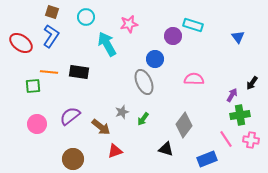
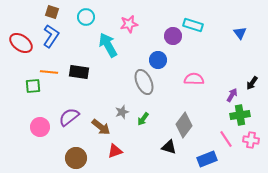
blue triangle: moved 2 px right, 4 px up
cyan arrow: moved 1 px right, 1 px down
blue circle: moved 3 px right, 1 px down
purple semicircle: moved 1 px left, 1 px down
pink circle: moved 3 px right, 3 px down
black triangle: moved 3 px right, 2 px up
brown circle: moved 3 px right, 1 px up
